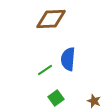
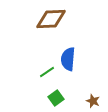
green line: moved 2 px right, 2 px down
brown star: moved 1 px left
